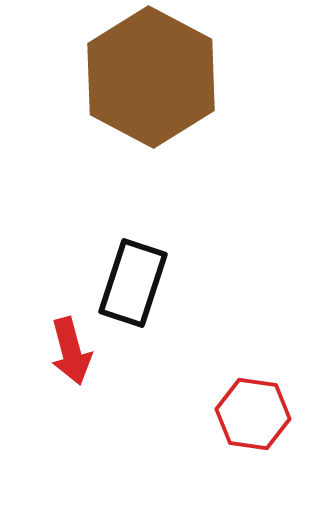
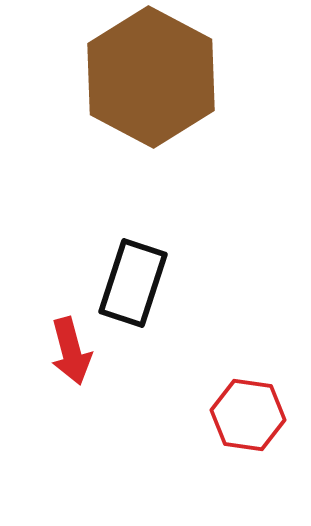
red hexagon: moved 5 px left, 1 px down
